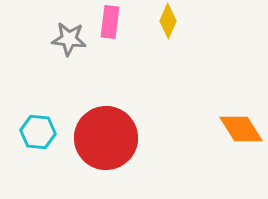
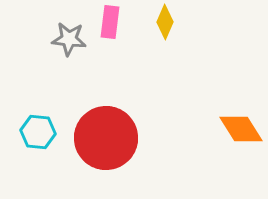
yellow diamond: moved 3 px left, 1 px down
